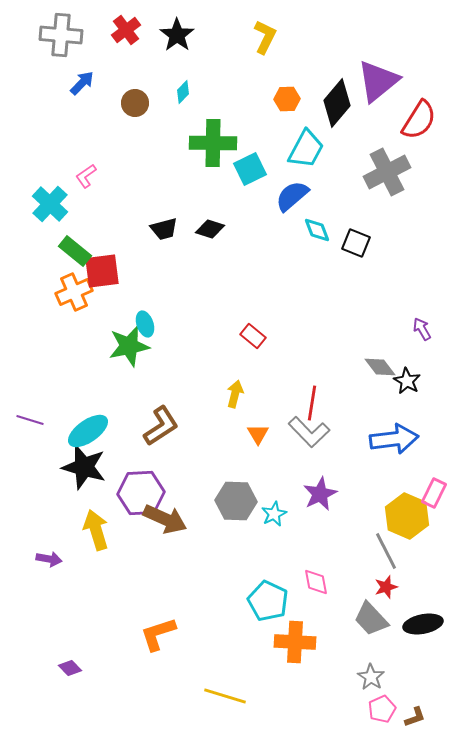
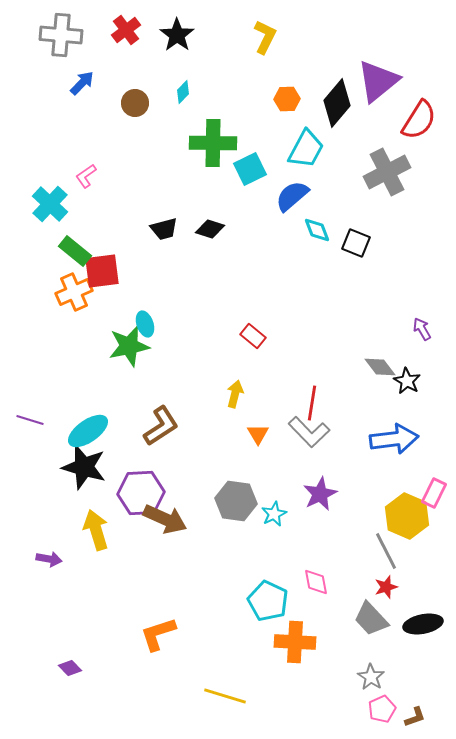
gray hexagon at (236, 501): rotated 6 degrees clockwise
